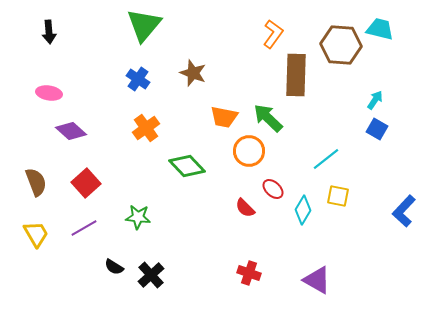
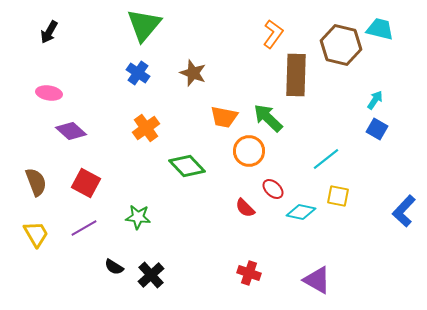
black arrow: rotated 35 degrees clockwise
brown hexagon: rotated 9 degrees clockwise
blue cross: moved 6 px up
red square: rotated 20 degrees counterclockwise
cyan diamond: moved 2 px left, 2 px down; rotated 72 degrees clockwise
